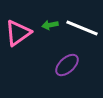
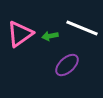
green arrow: moved 11 px down
pink triangle: moved 2 px right, 1 px down
